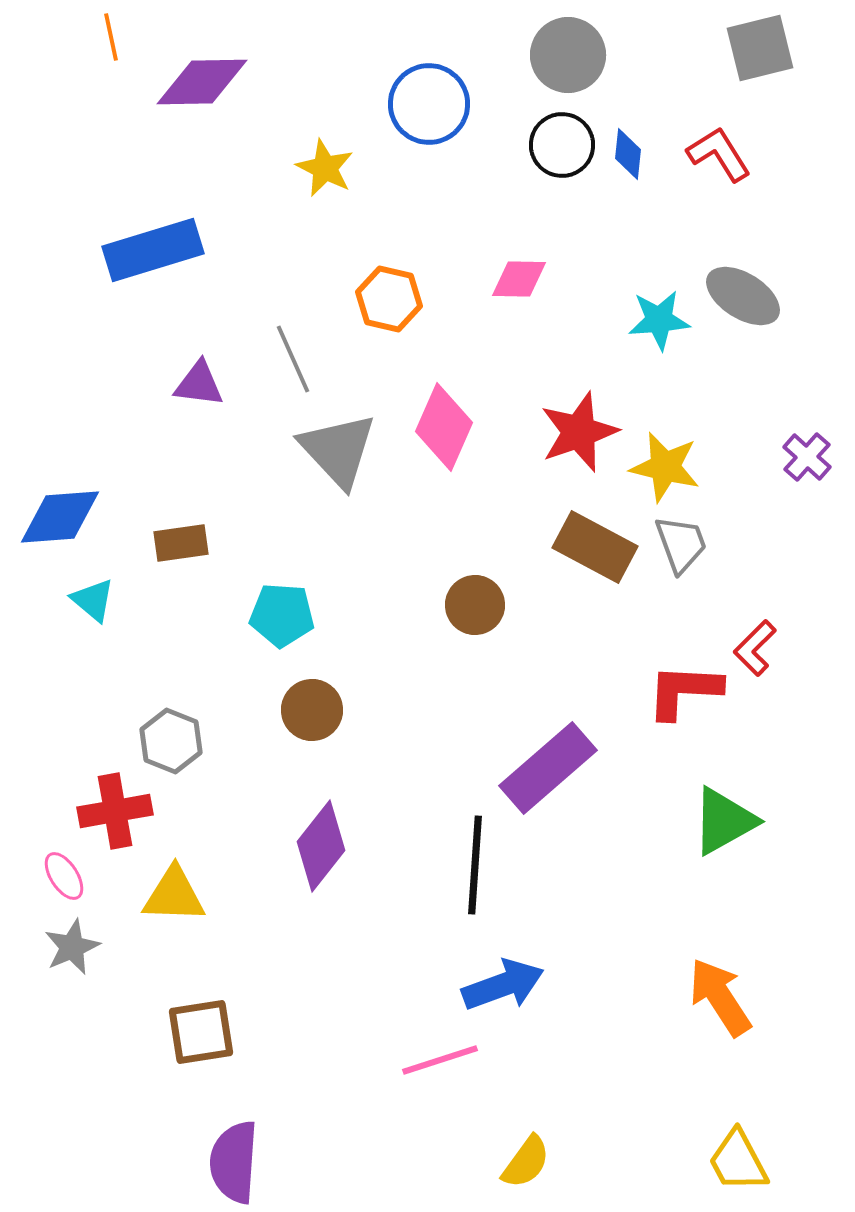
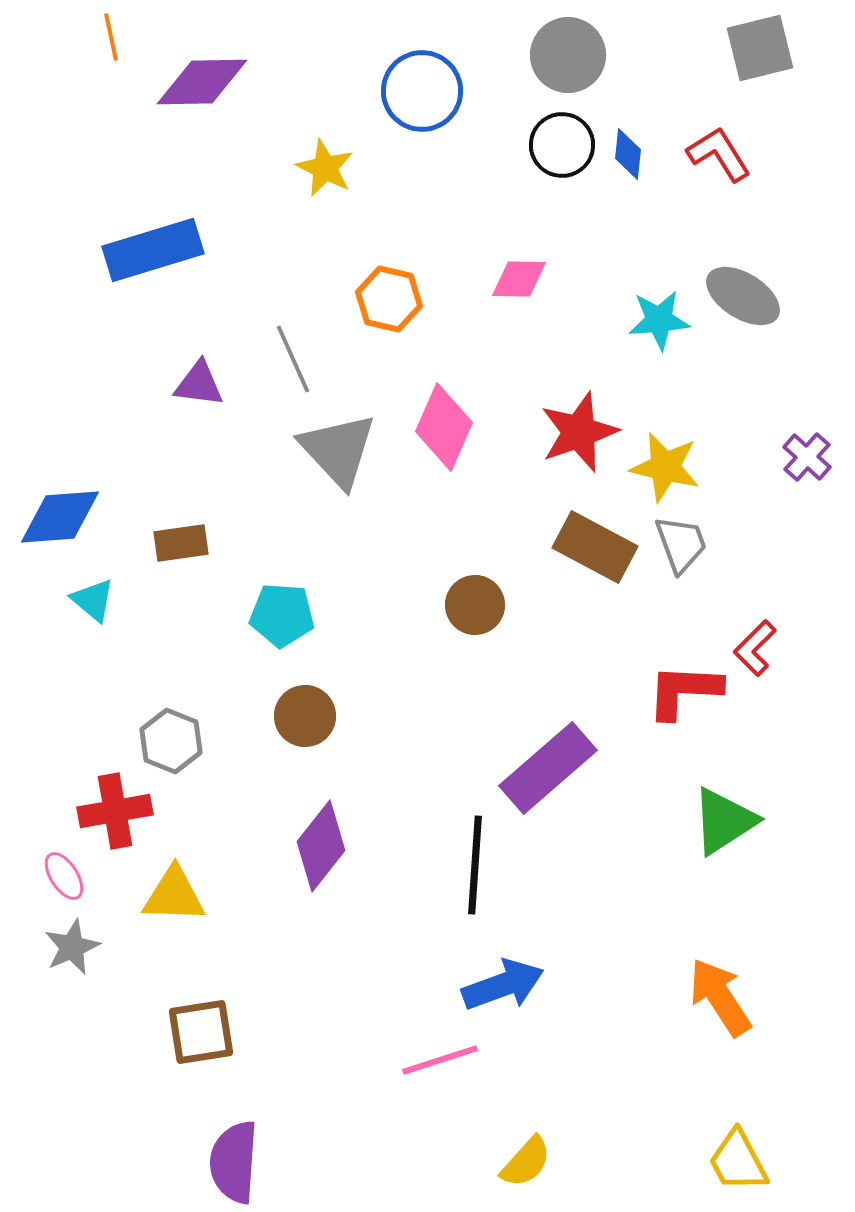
blue circle at (429, 104): moved 7 px left, 13 px up
brown circle at (312, 710): moved 7 px left, 6 px down
green triangle at (724, 821): rotated 4 degrees counterclockwise
yellow semicircle at (526, 1162): rotated 6 degrees clockwise
